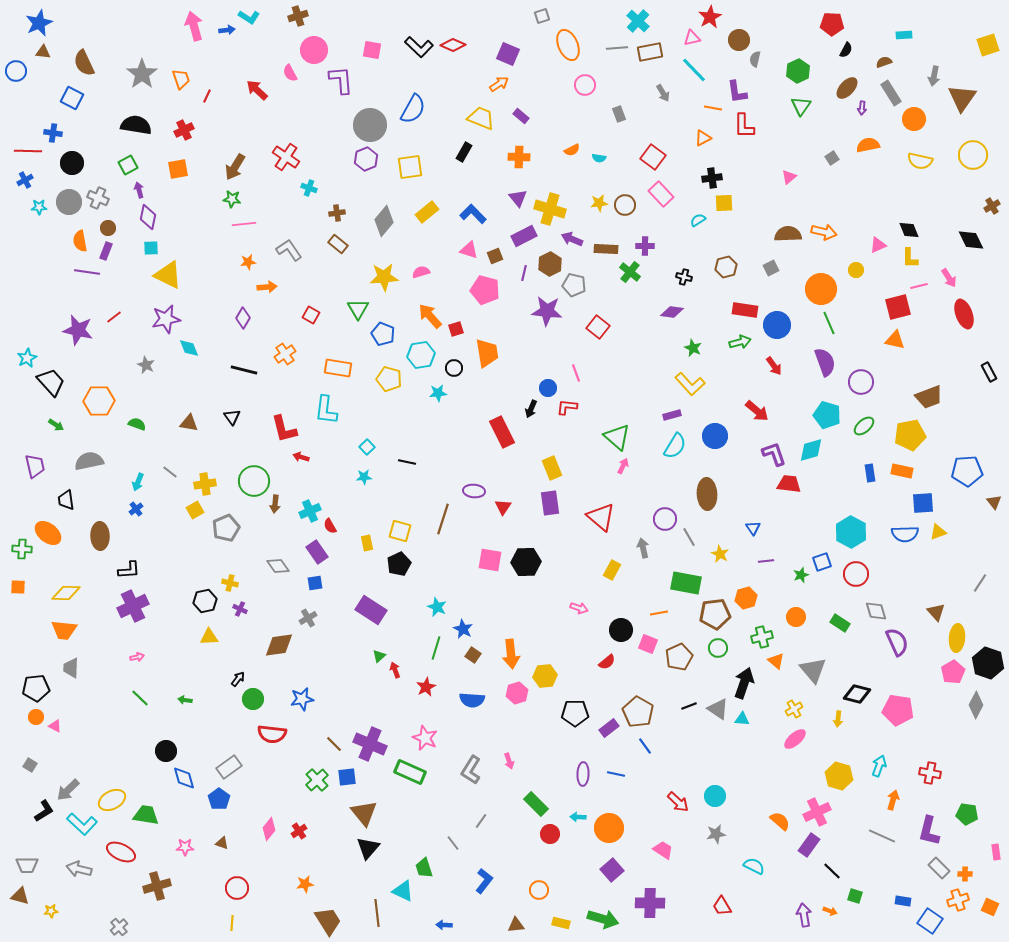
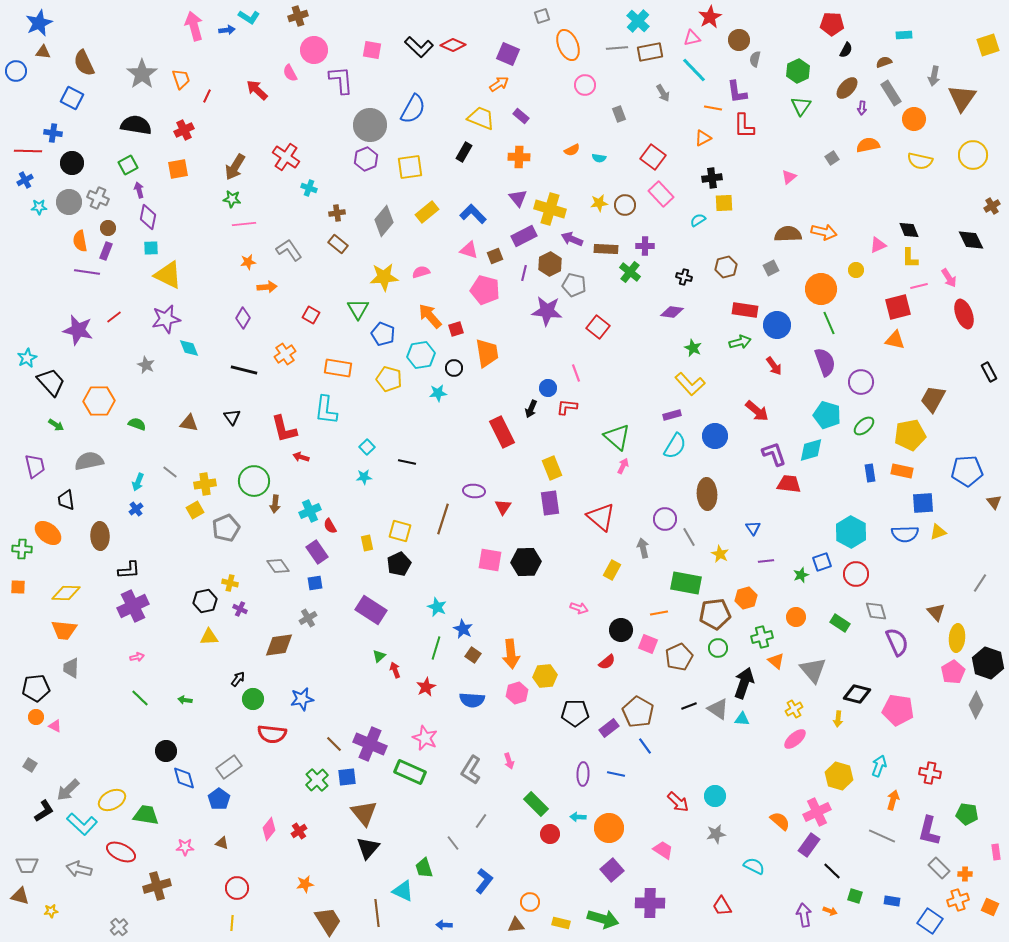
brown trapezoid at (929, 397): moved 4 px right, 2 px down; rotated 140 degrees clockwise
orange circle at (539, 890): moved 9 px left, 12 px down
blue rectangle at (903, 901): moved 11 px left
